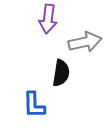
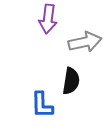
black semicircle: moved 10 px right, 8 px down
blue L-shape: moved 8 px right
